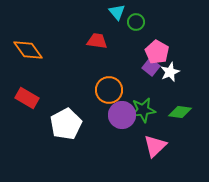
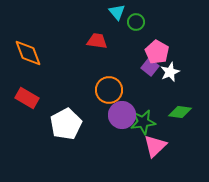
orange diamond: moved 3 px down; rotated 16 degrees clockwise
purple square: moved 1 px left
green star: moved 12 px down
